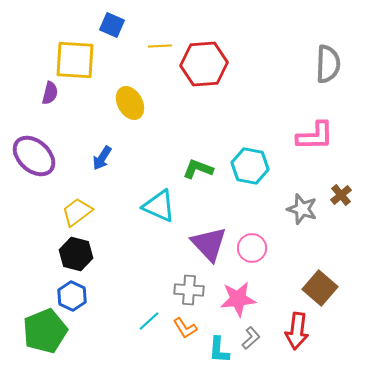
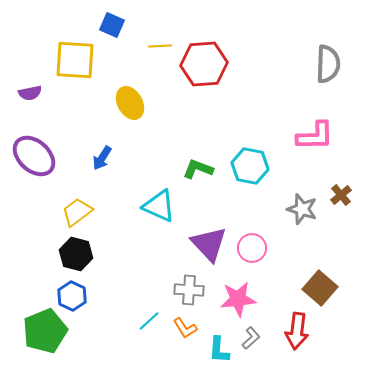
purple semicircle: moved 20 px left; rotated 65 degrees clockwise
